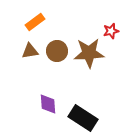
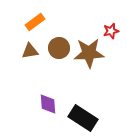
brown circle: moved 2 px right, 3 px up
